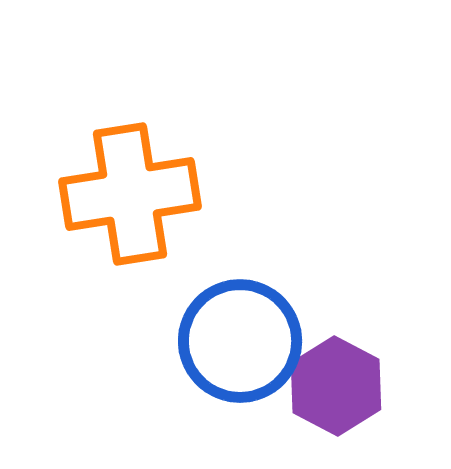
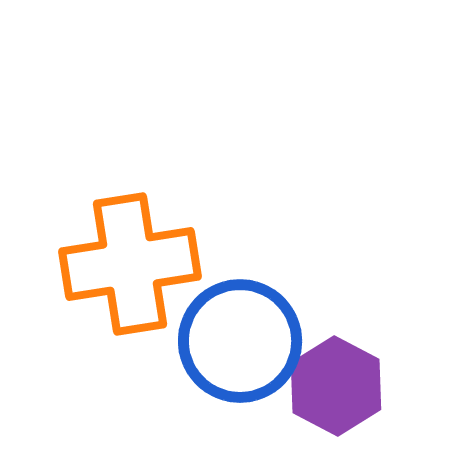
orange cross: moved 70 px down
